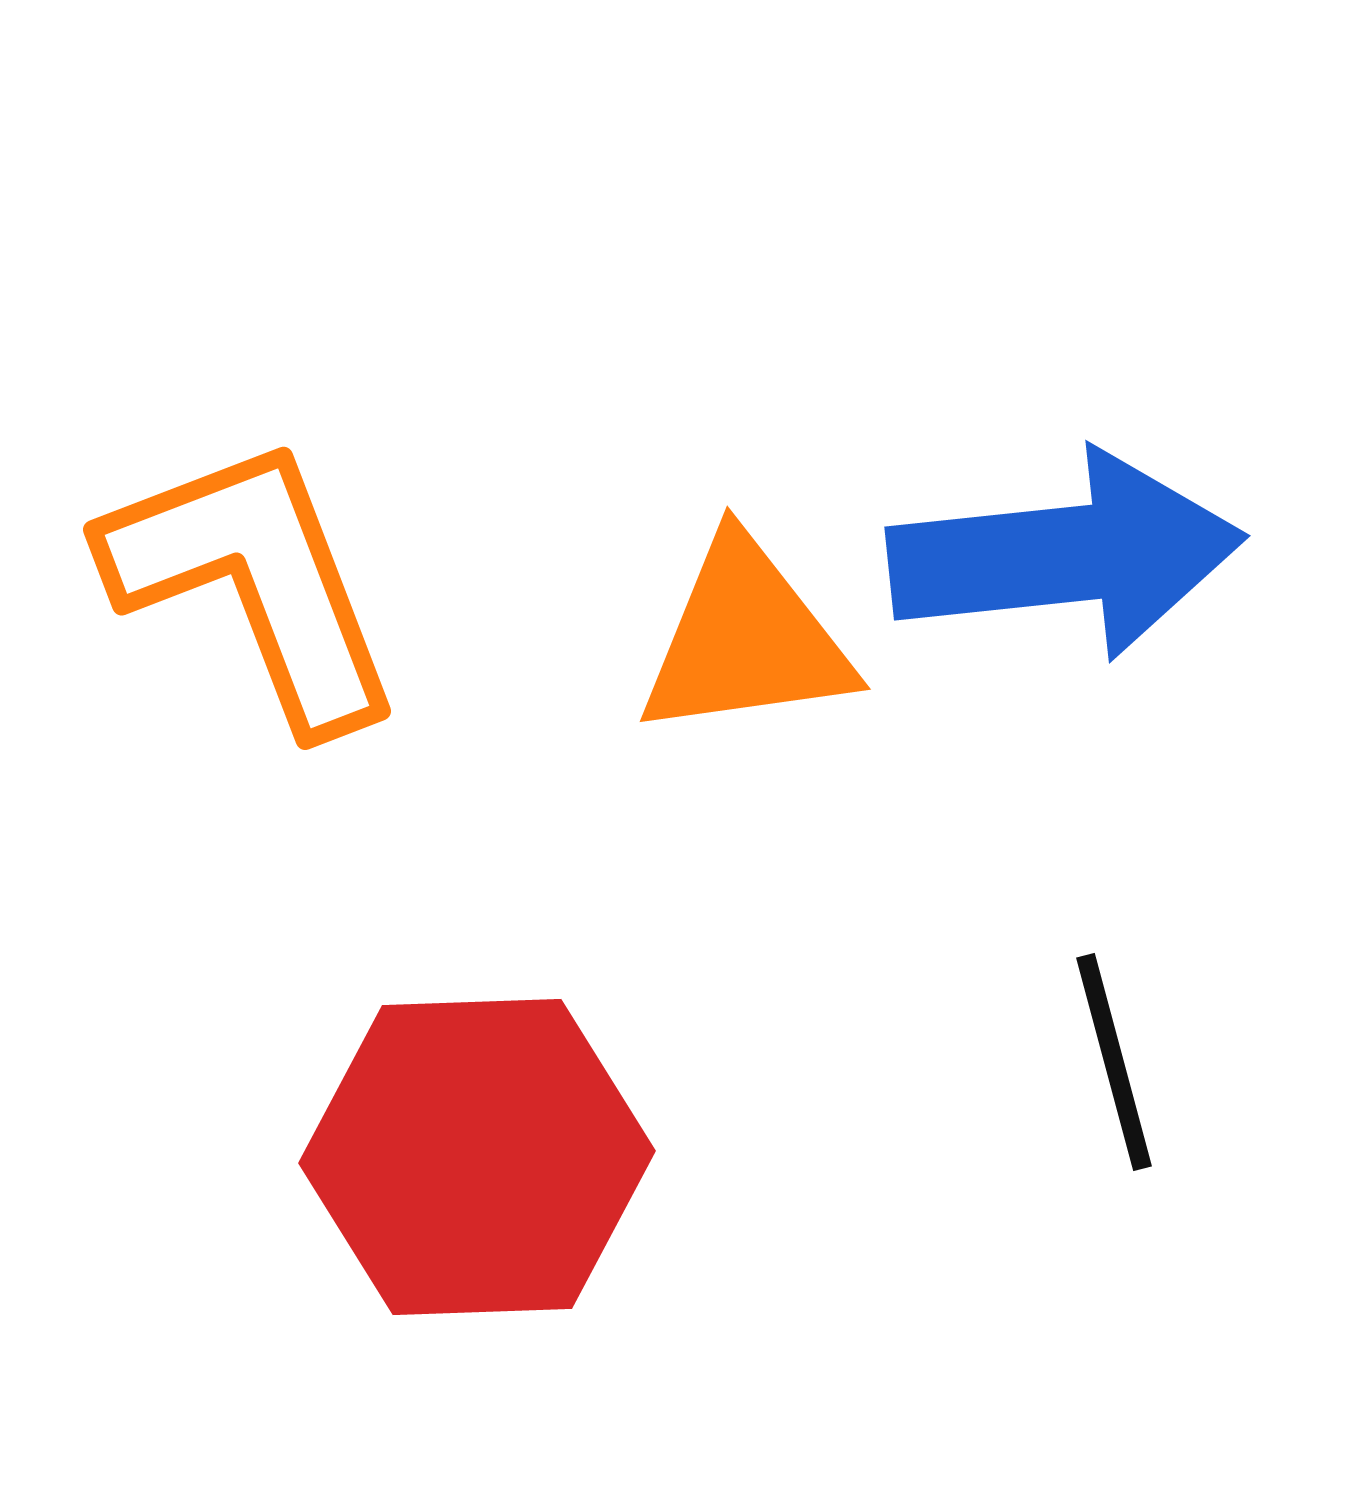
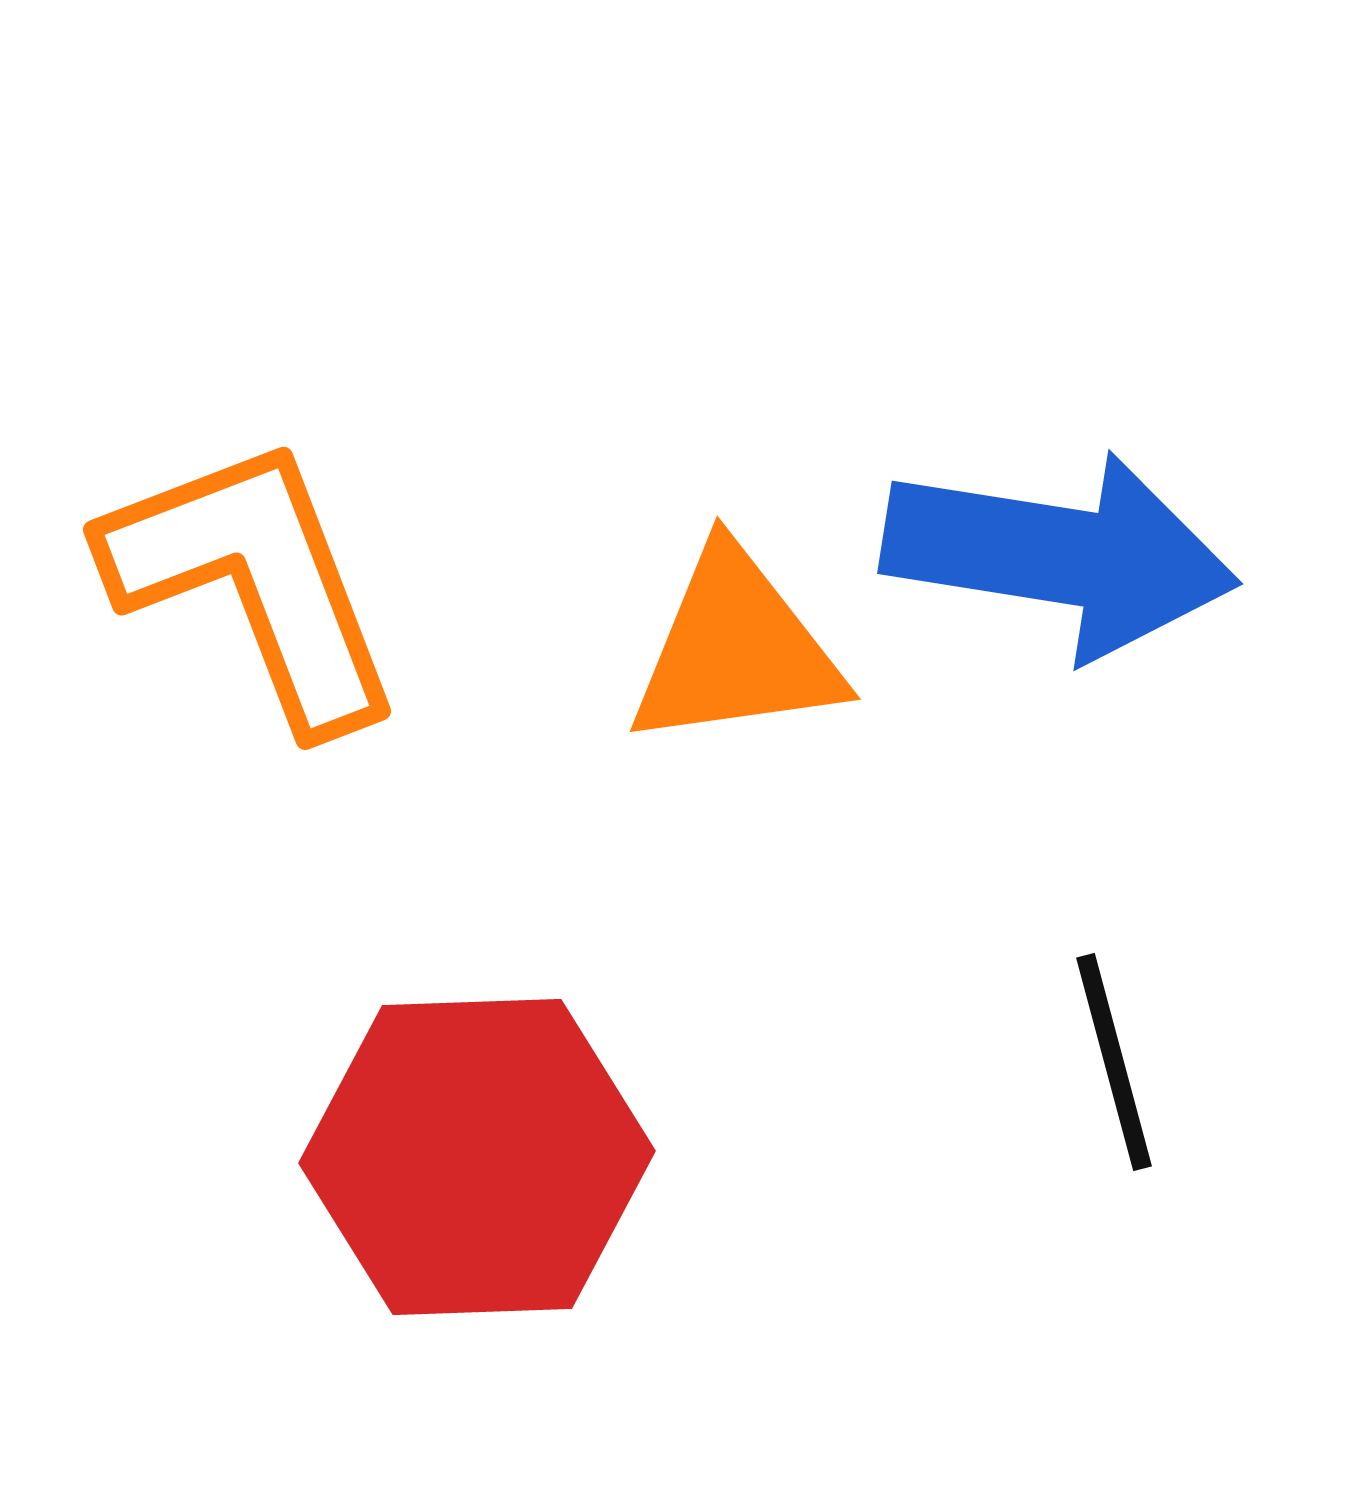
blue arrow: moved 6 px left; rotated 15 degrees clockwise
orange triangle: moved 10 px left, 10 px down
